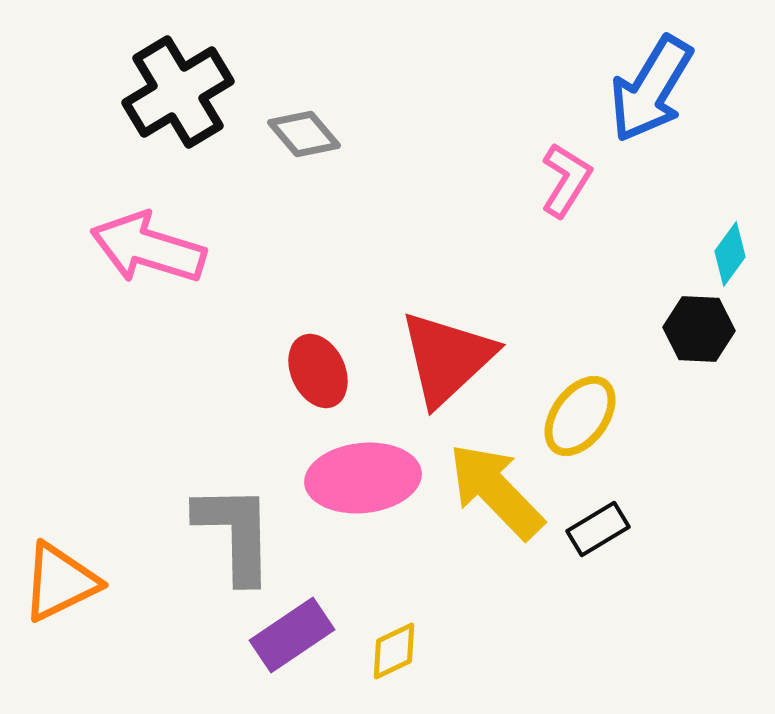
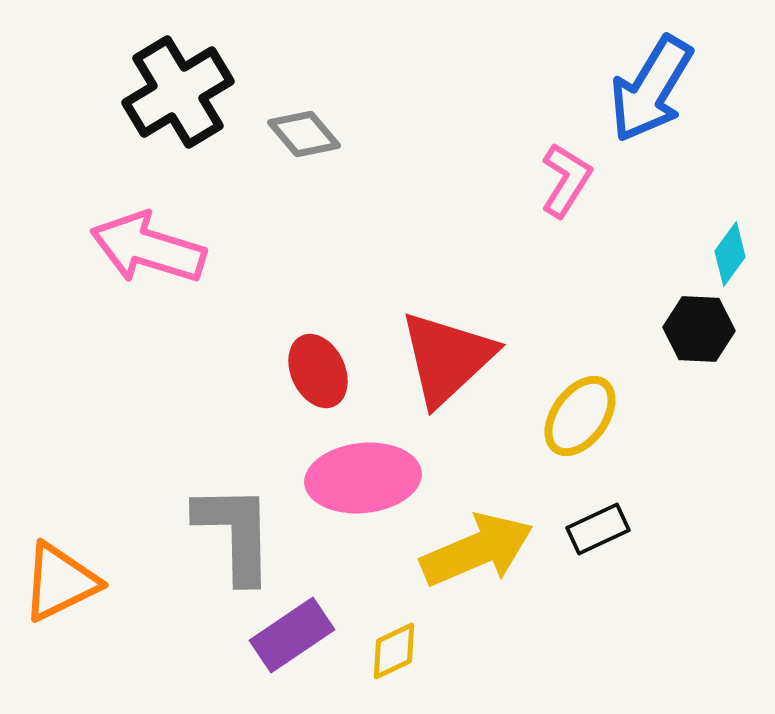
yellow arrow: moved 19 px left, 59 px down; rotated 111 degrees clockwise
black rectangle: rotated 6 degrees clockwise
